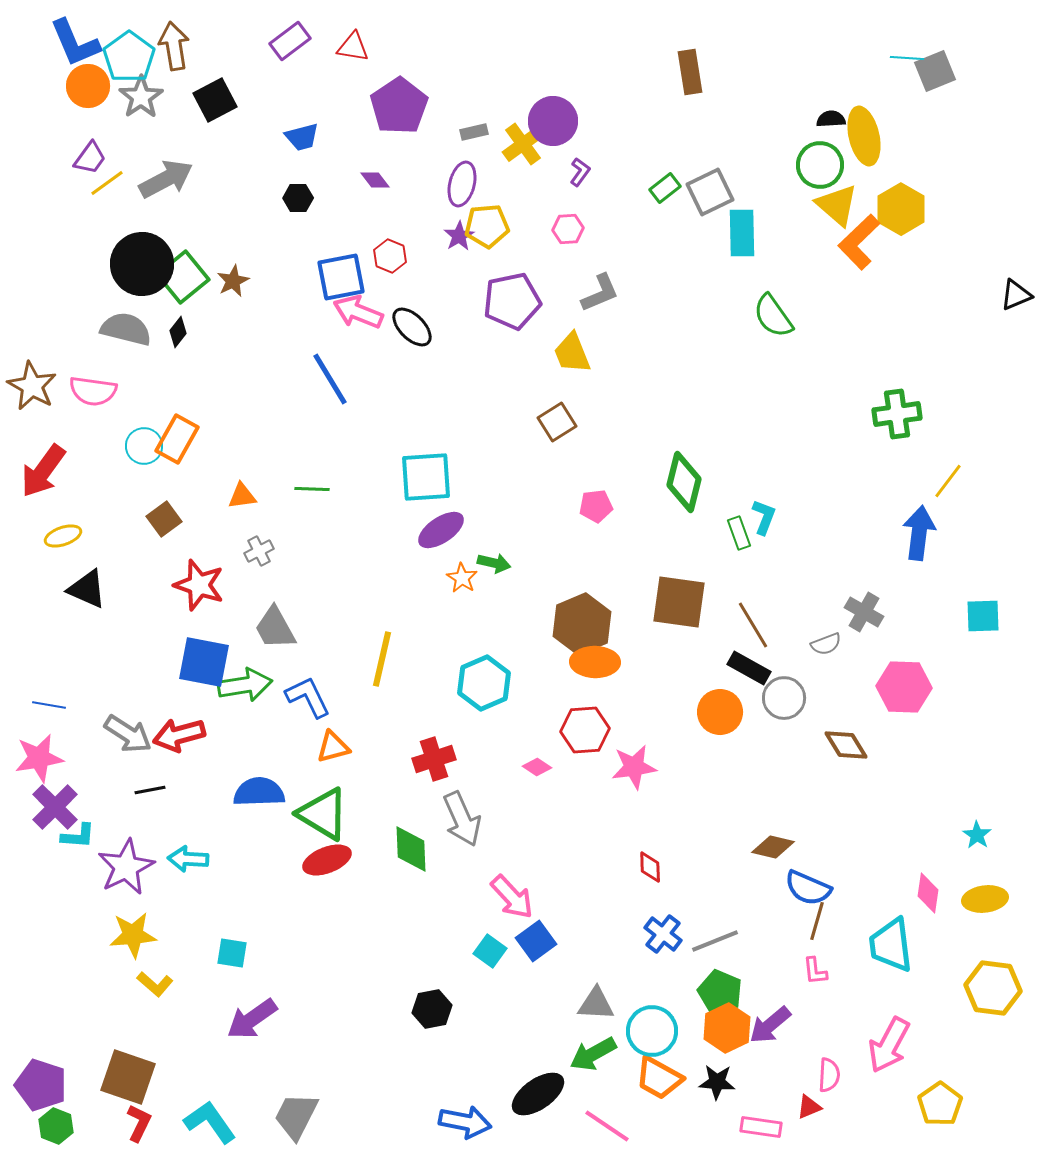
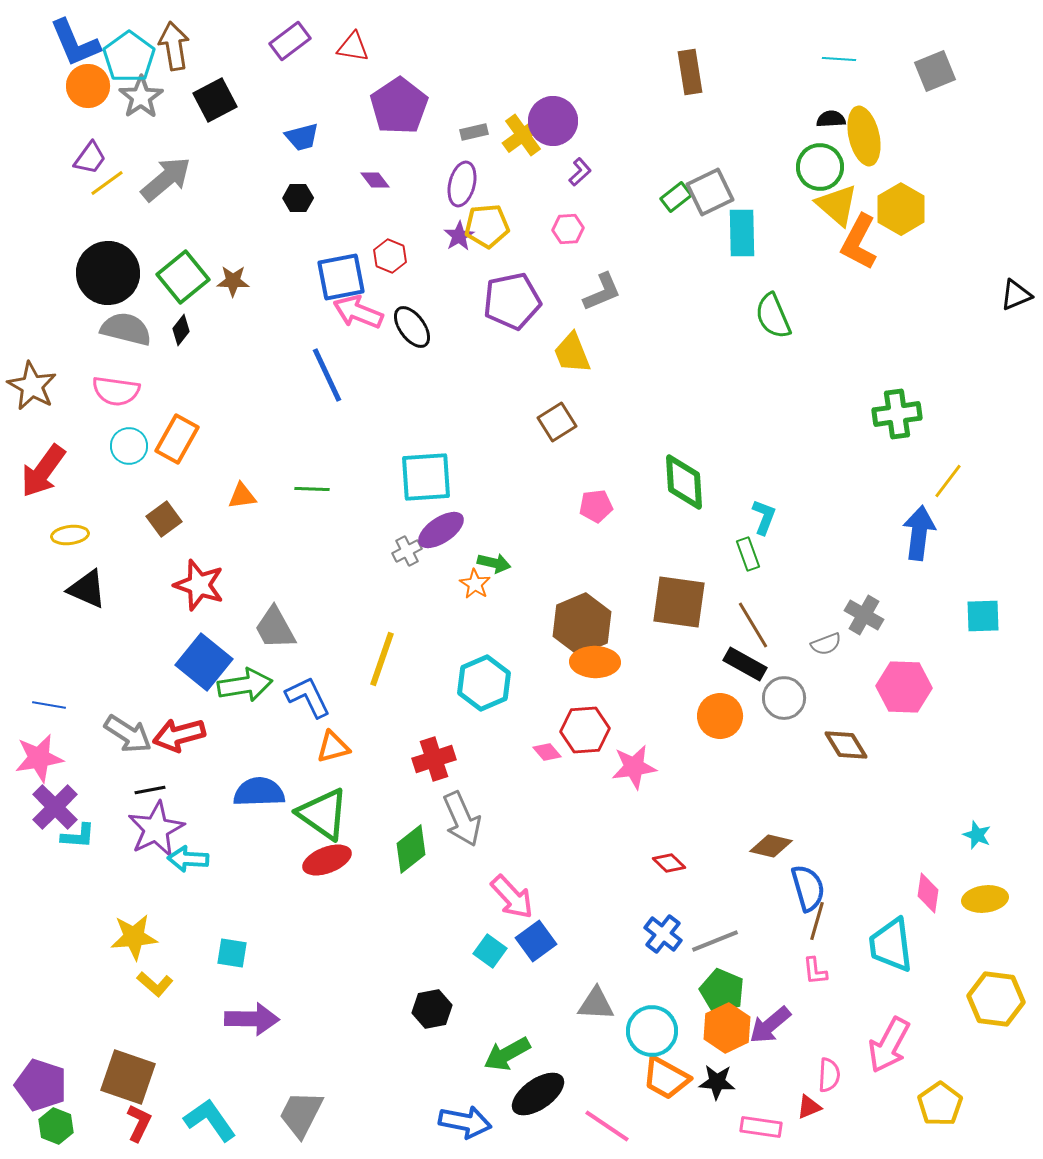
cyan line at (907, 58): moved 68 px left, 1 px down
yellow cross at (523, 144): moved 9 px up
green circle at (820, 165): moved 2 px down
purple L-shape at (580, 172): rotated 12 degrees clockwise
gray arrow at (166, 179): rotated 12 degrees counterclockwise
green rectangle at (665, 188): moved 11 px right, 9 px down
orange L-shape at (859, 242): rotated 18 degrees counterclockwise
black circle at (142, 264): moved 34 px left, 9 px down
brown star at (233, 281): rotated 28 degrees clockwise
gray L-shape at (600, 293): moved 2 px right, 1 px up
green semicircle at (773, 316): rotated 12 degrees clockwise
black ellipse at (412, 327): rotated 9 degrees clockwise
black diamond at (178, 332): moved 3 px right, 2 px up
blue line at (330, 379): moved 3 px left, 4 px up; rotated 6 degrees clockwise
pink semicircle at (93, 391): moved 23 px right
cyan circle at (144, 446): moved 15 px left
green diamond at (684, 482): rotated 18 degrees counterclockwise
green rectangle at (739, 533): moved 9 px right, 21 px down
yellow ellipse at (63, 536): moved 7 px right, 1 px up; rotated 12 degrees clockwise
gray cross at (259, 551): moved 148 px right
orange star at (462, 578): moved 13 px right, 6 px down
gray cross at (864, 612): moved 3 px down
yellow line at (382, 659): rotated 6 degrees clockwise
blue square at (204, 662): rotated 28 degrees clockwise
black rectangle at (749, 668): moved 4 px left, 4 px up
orange circle at (720, 712): moved 4 px down
pink diamond at (537, 767): moved 10 px right, 15 px up; rotated 16 degrees clockwise
green triangle at (323, 814): rotated 4 degrees clockwise
cyan star at (977, 835): rotated 12 degrees counterclockwise
brown diamond at (773, 847): moved 2 px left, 1 px up
green diamond at (411, 849): rotated 54 degrees clockwise
purple star at (126, 867): moved 30 px right, 38 px up
red diamond at (650, 867): moved 19 px right, 4 px up; rotated 44 degrees counterclockwise
blue semicircle at (808, 888): rotated 129 degrees counterclockwise
yellow star at (133, 935): moved 1 px right, 2 px down
yellow hexagon at (993, 988): moved 3 px right, 11 px down
green pentagon at (720, 992): moved 2 px right, 1 px up
purple arrow at (252, 1019): rotated 144 degrees counterclockwise
green arrow at (593, 1054): moved 86 px left
orange trapezoid at (659, 1078): moved 7 px right
gray trapezoid at (296, 1116): moved 5 px right, 2 px up
cyan L-shape at (210, 1122): moved 2 px up
